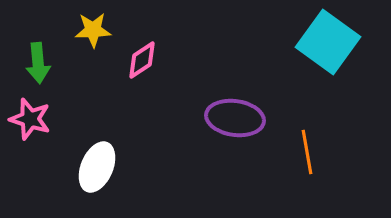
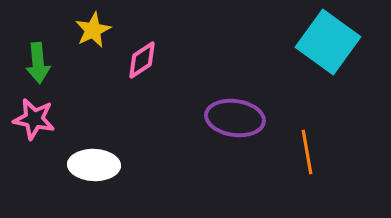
yellow star: rotated 24 degrees counterclockwise
pink star: moved 4 px right; rotated 6 degrees counterclockwise
white ellipse: moved 3 px left, 2 px up; rotated 69 degrees clockwise
